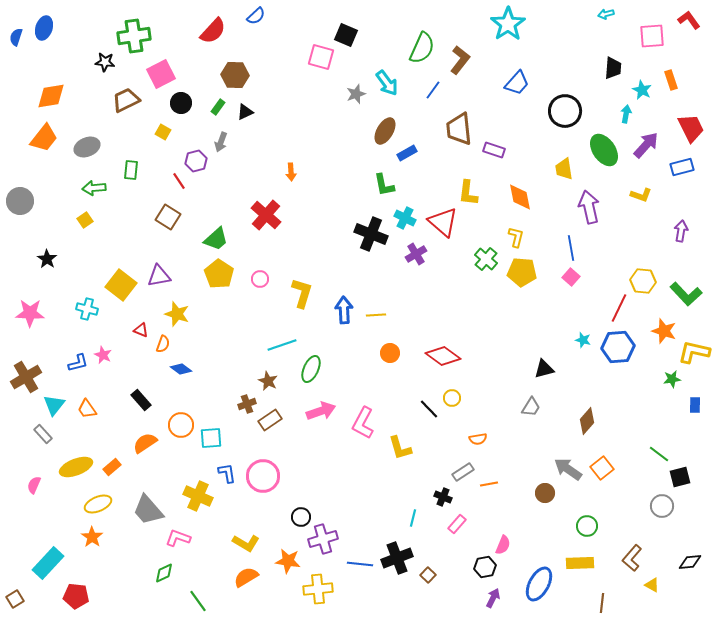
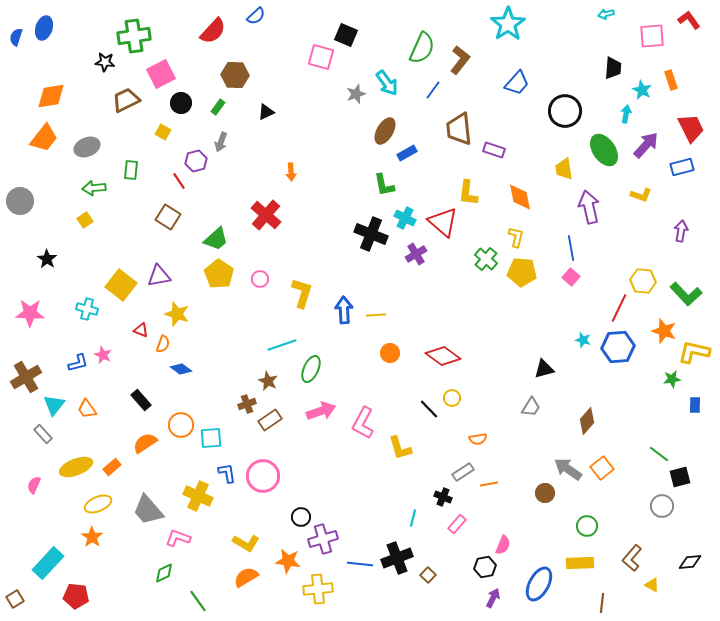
black triangle at (245, 112): moved 21 px right
